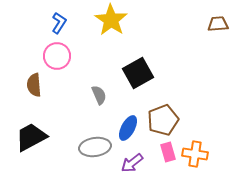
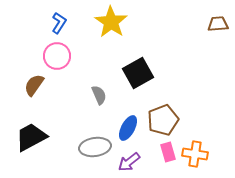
yellow star: moved 2 px down
brown semicircle: rotated 40 degrees clockwise
purple arrow: moved 3 px left, 1 px up
